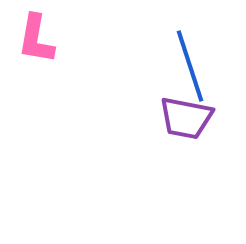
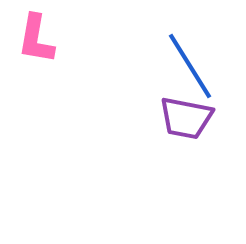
blue line: rotated 14 degrees counterclockwise
